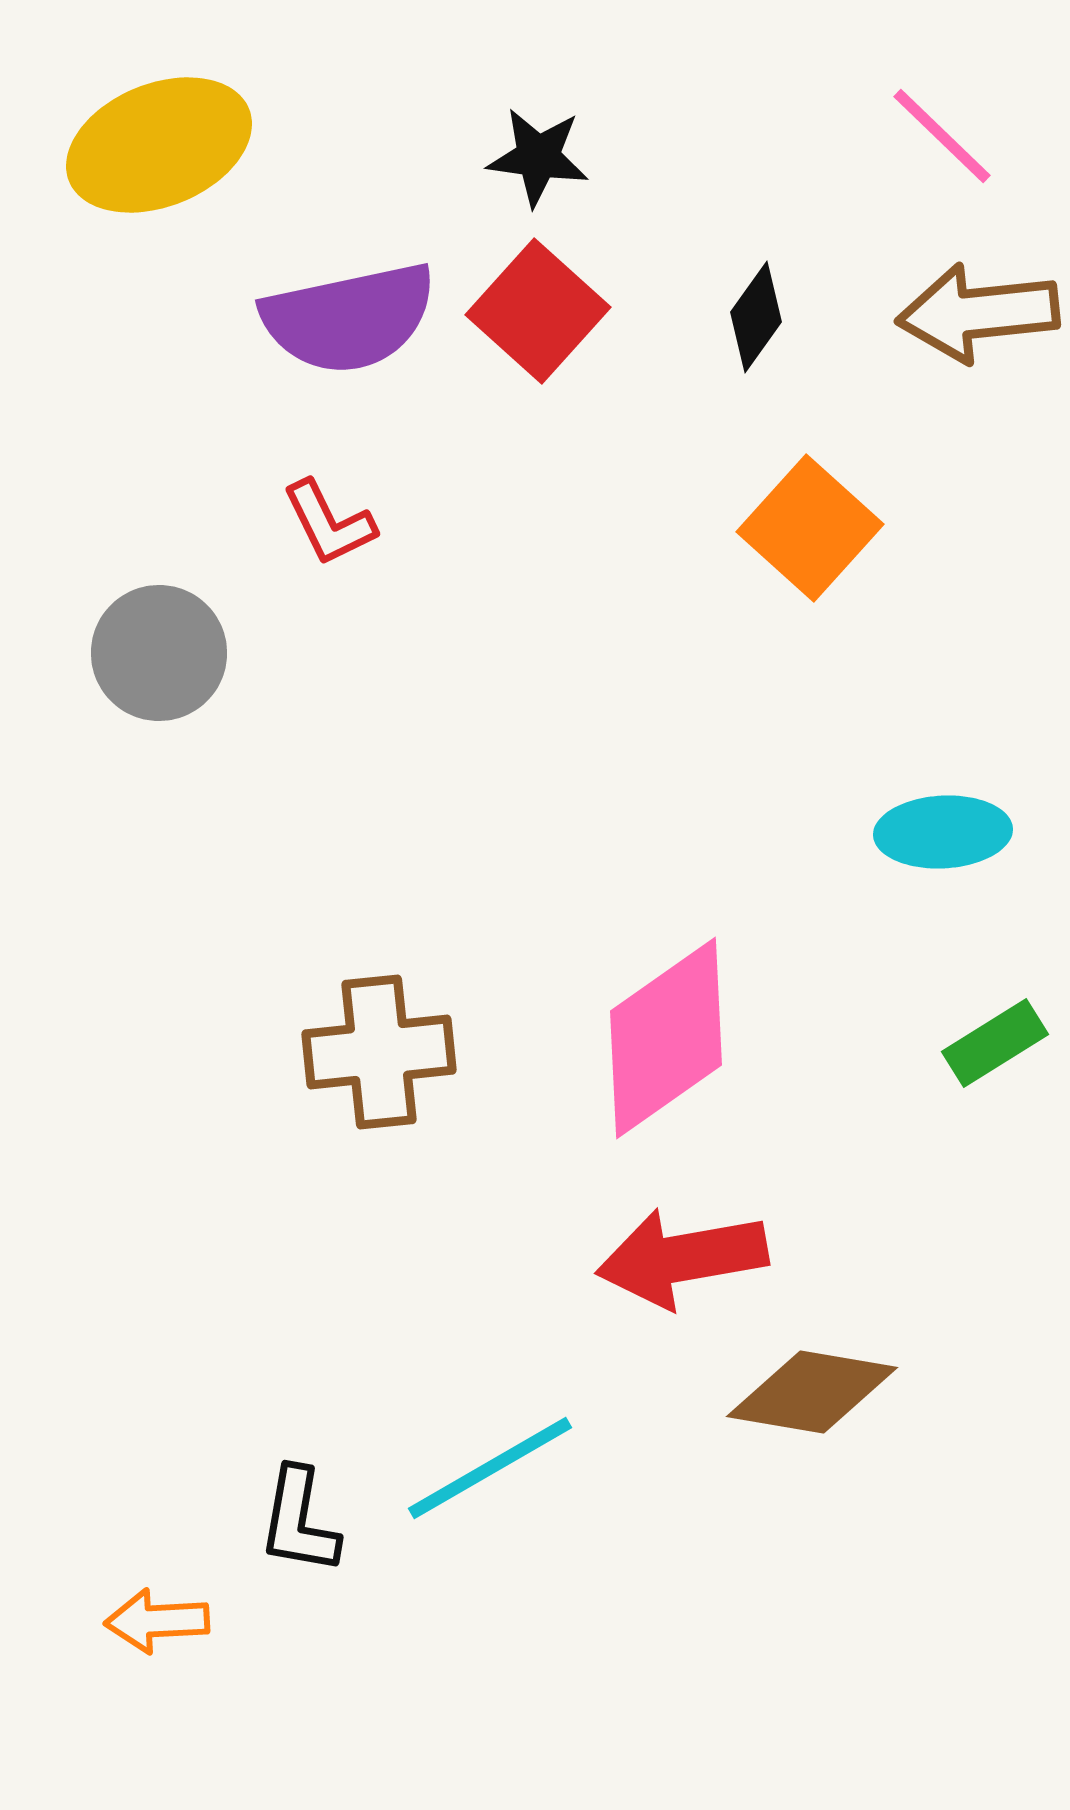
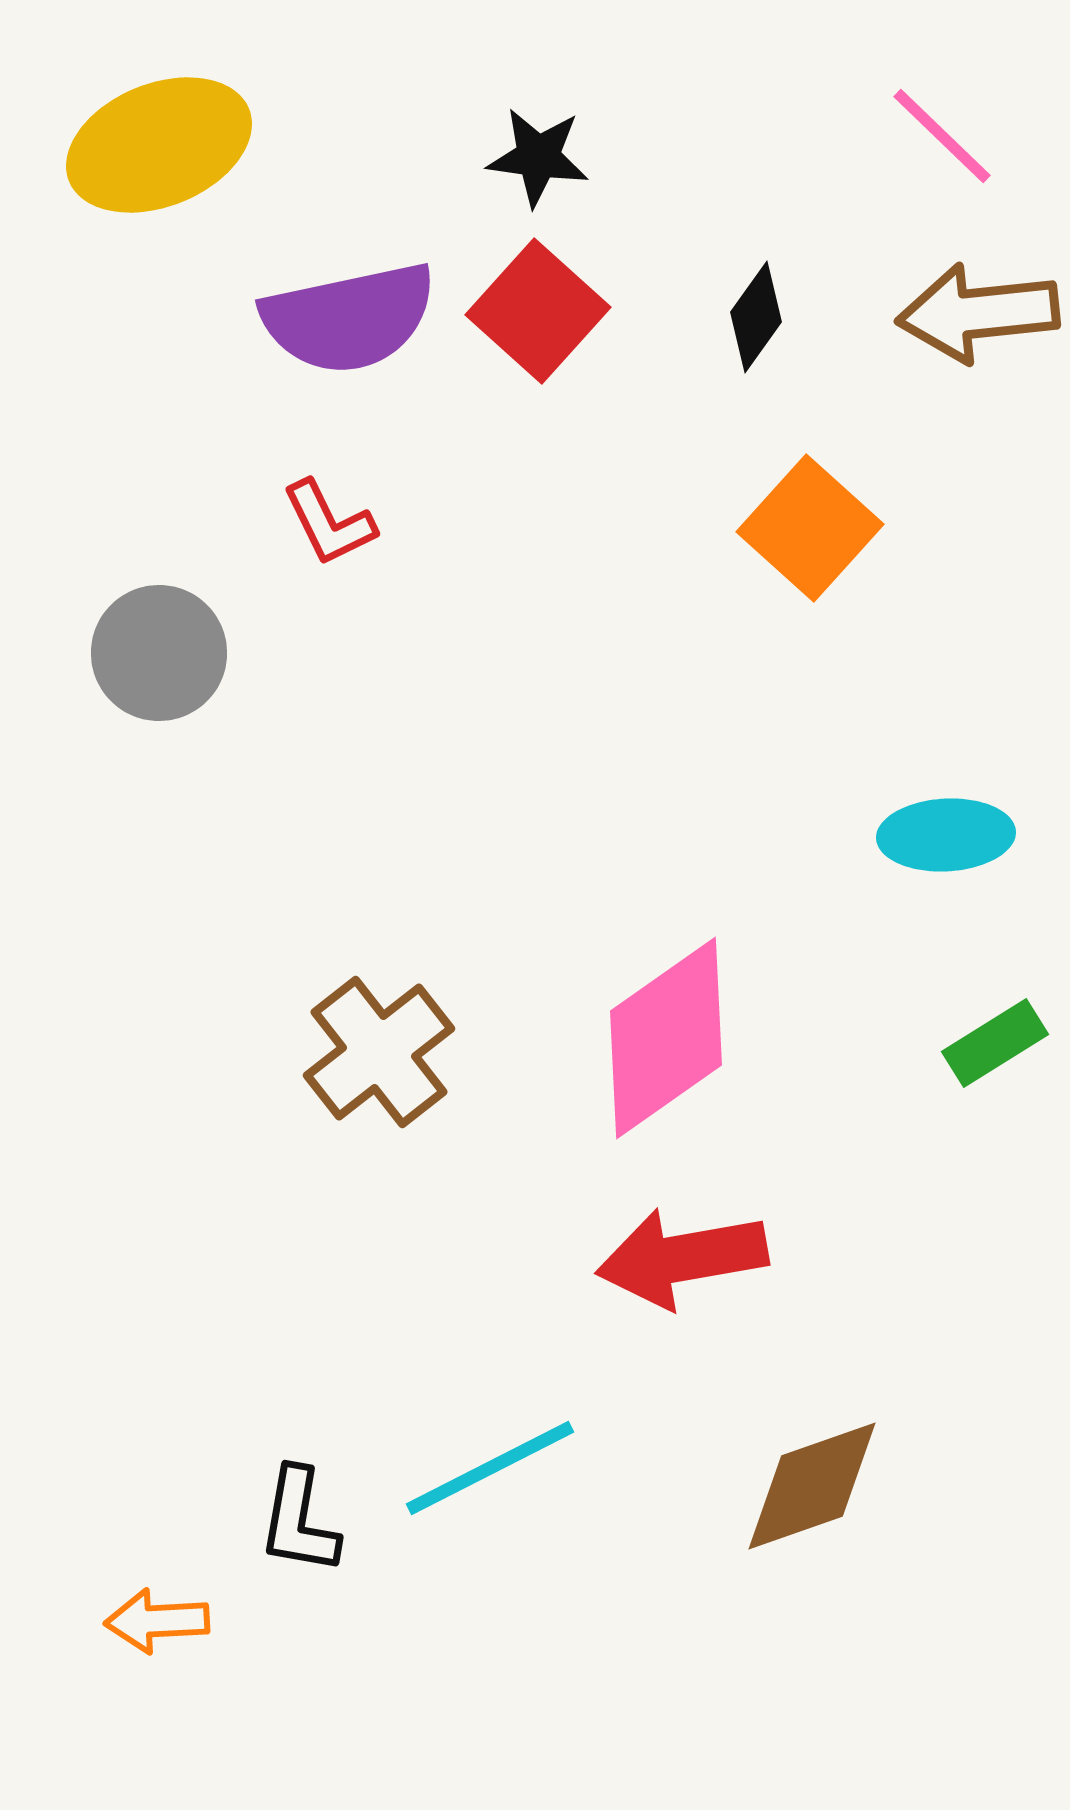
cyan ellipse: moved 3 px right, 3 px down
brown cross: rotated 32 degrees counterclockwise
brown diamond: moved 94 px down; rotated 29 degrees counterclockwise
cyan line: rotated 3 degrees clockwise
